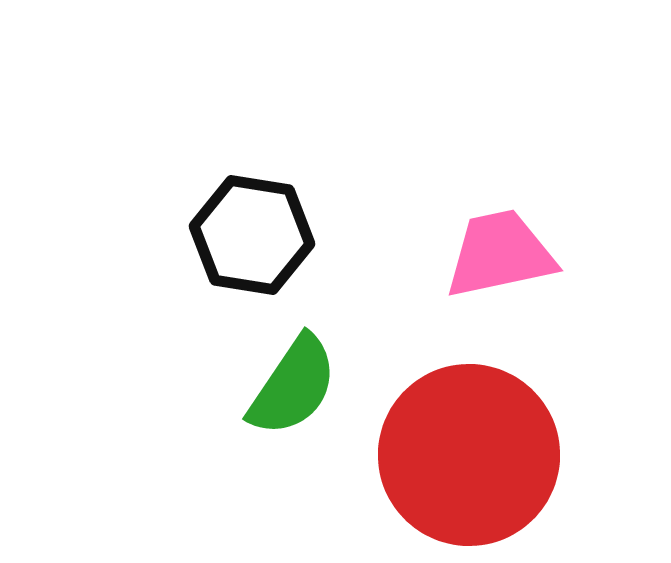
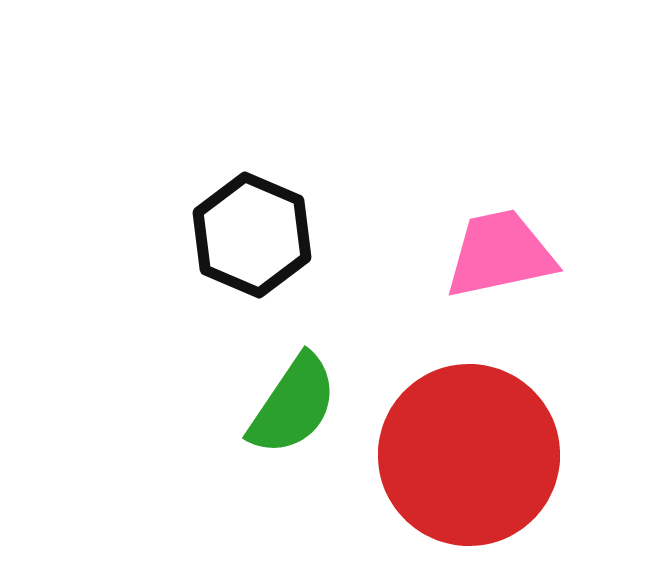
black hexagon: rotated 14 degrees clockwise
green semicircle: moved 19 px down
